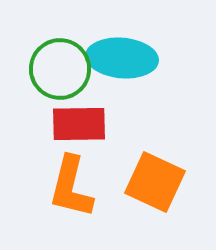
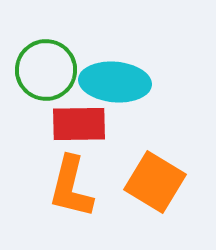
cyan ellipse: moved 7 px left, 24 px down
green circle: moved 14 px left, 1 px down
orange square: rotated 6 degrees clockwise
